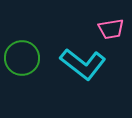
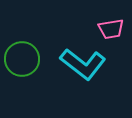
green circle: moved 1 px down
